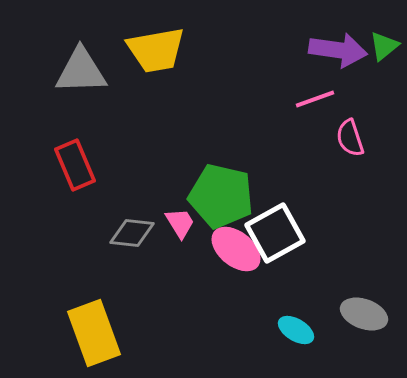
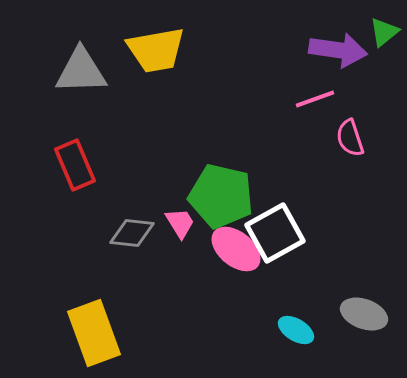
green triangle: moved 14 px up
